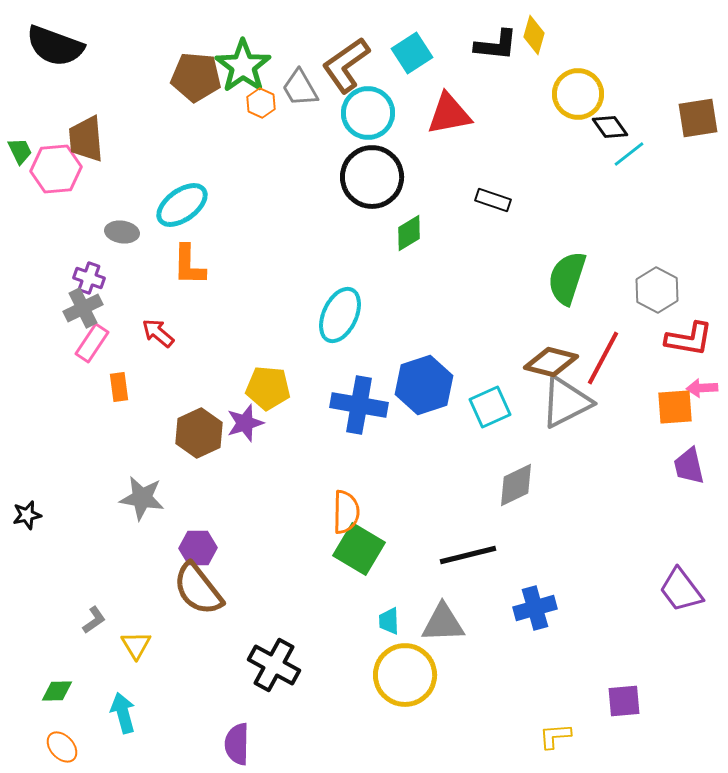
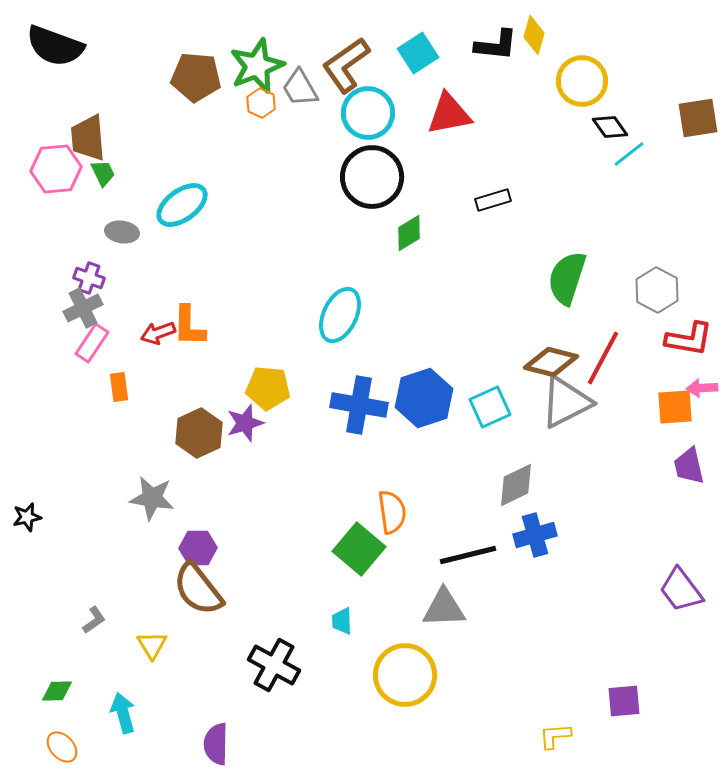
cyan square at (412, 53): moved 6 px right
green star at (243, 66): moved 14 px right; rotated 14 degrees clockwise
yellow circle at (578, 94): moved 4 px right, 13 px up
brown trapezoid at (86, 139): moved 2 px right, 1 px up
green trapezoid at (20, 151): moved 83 px right, 22 px down
black rectangle at (493, 200): rotated 36 degrees counterclockwise
orange L-shape at (189, 265): moved 61 px down
red arrow at (158, 333): rotated 60 degrees counterclockwise
blue hexagon at (424, 385): moved 13 px down
gray star at (142, 498): moved 10 px right
orange semicircle at (346, 512): moved 46 px right; rotated 9 degrees counterclockwise
black star at (27, 515): moved 2 px down
green square at (359, 549): rotated 9 degrees clockwise
blue cross at (535, 608): moved 73 px up
cyan trapezoid at (389, 621): moved 47 px left
gray triangle at (443, 623): moved 1 px right, 15 px up
yellow triangle at (136, 645): moved 16 px right
purple semicircle at (237, 744): moved 21 px left
